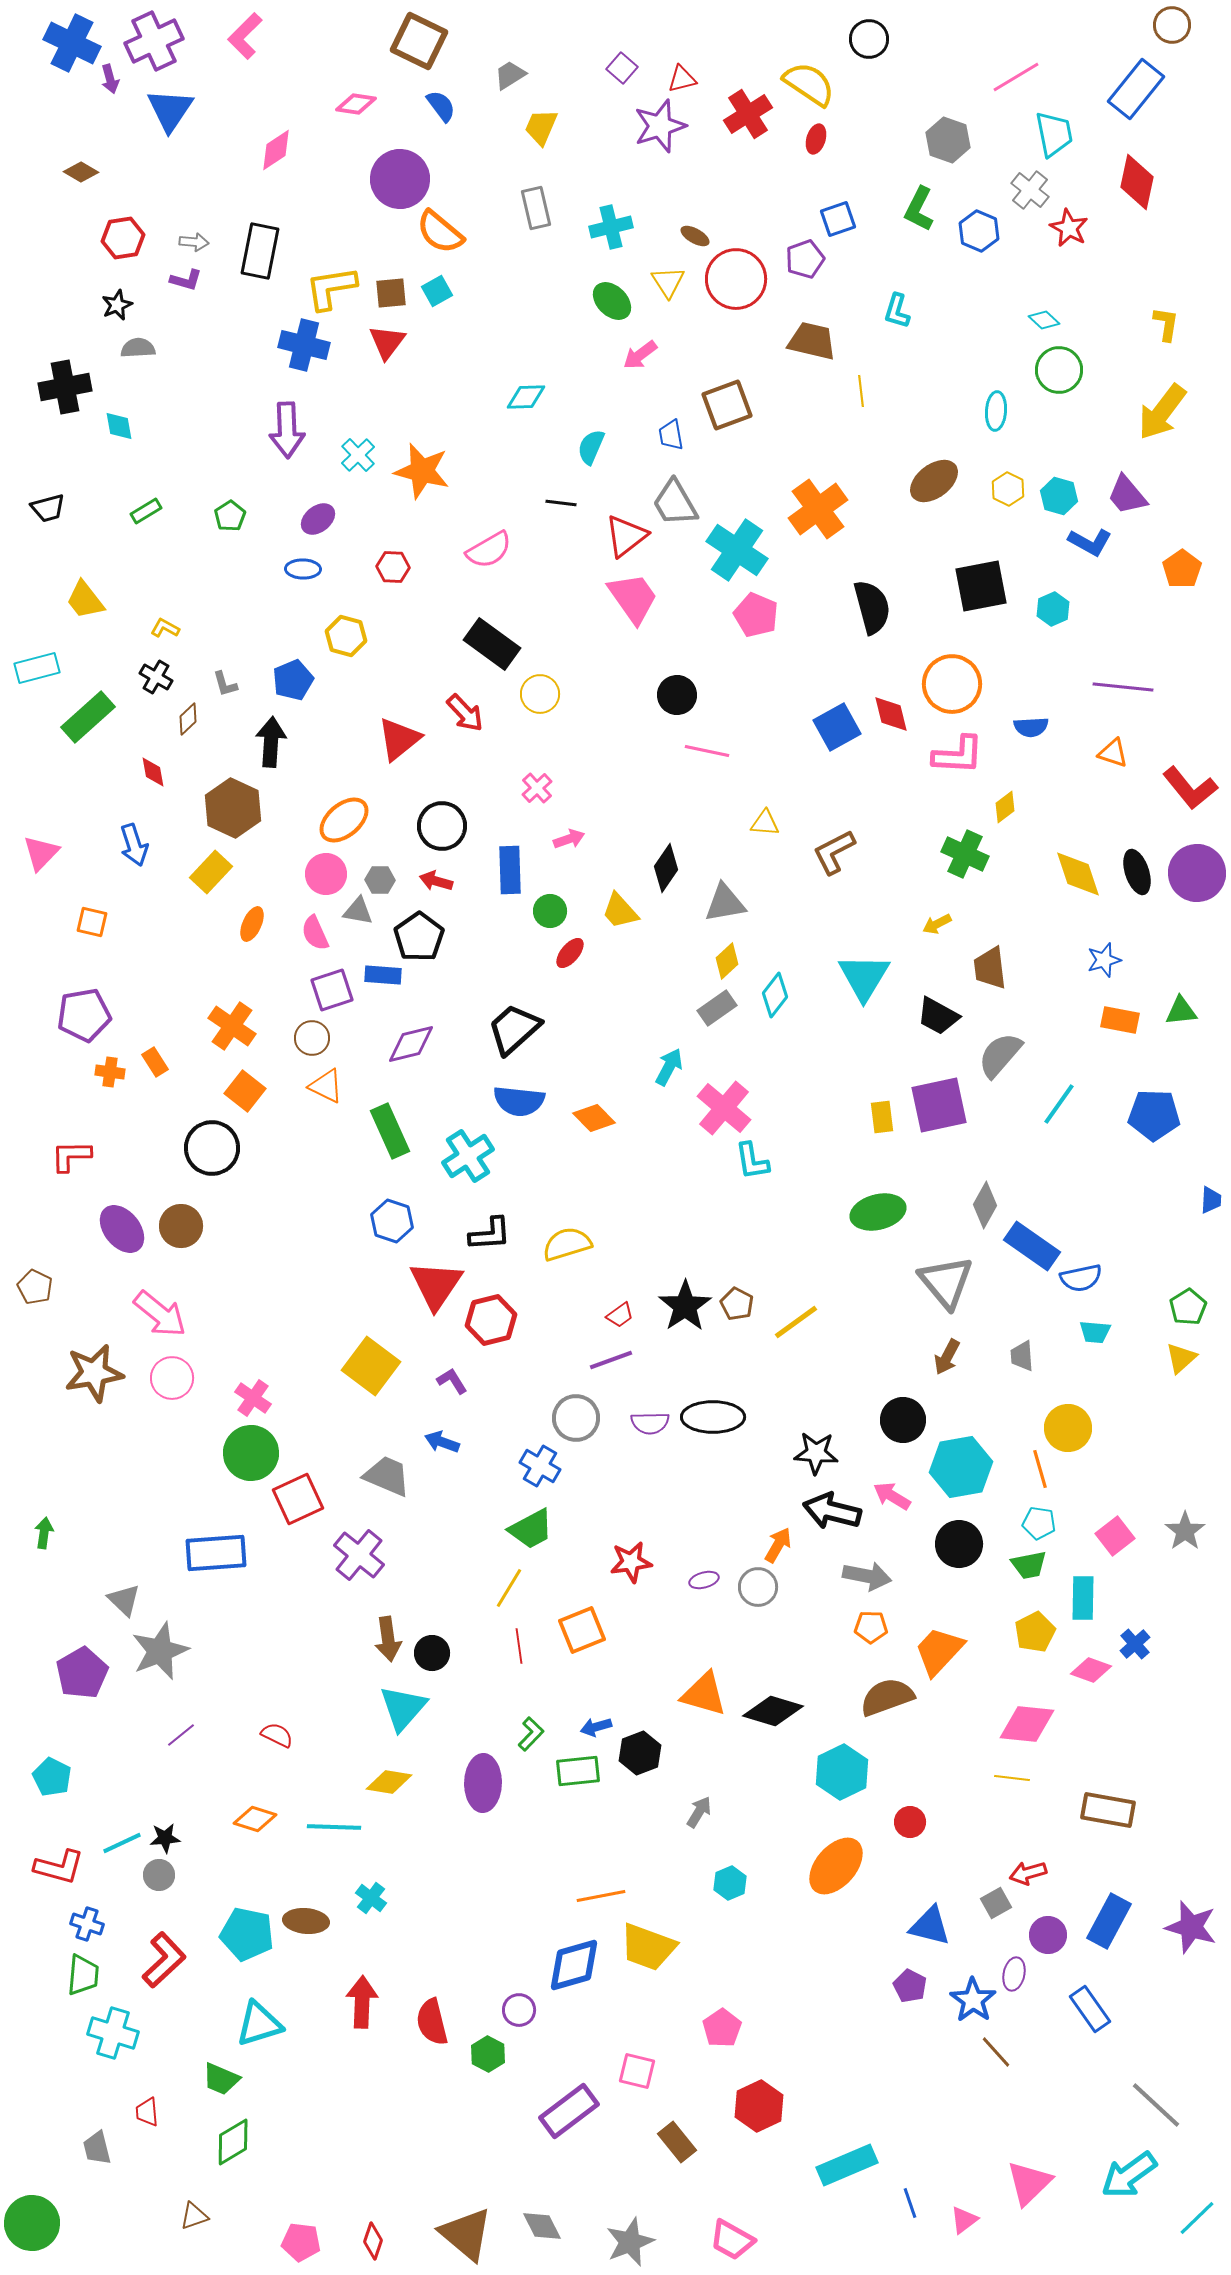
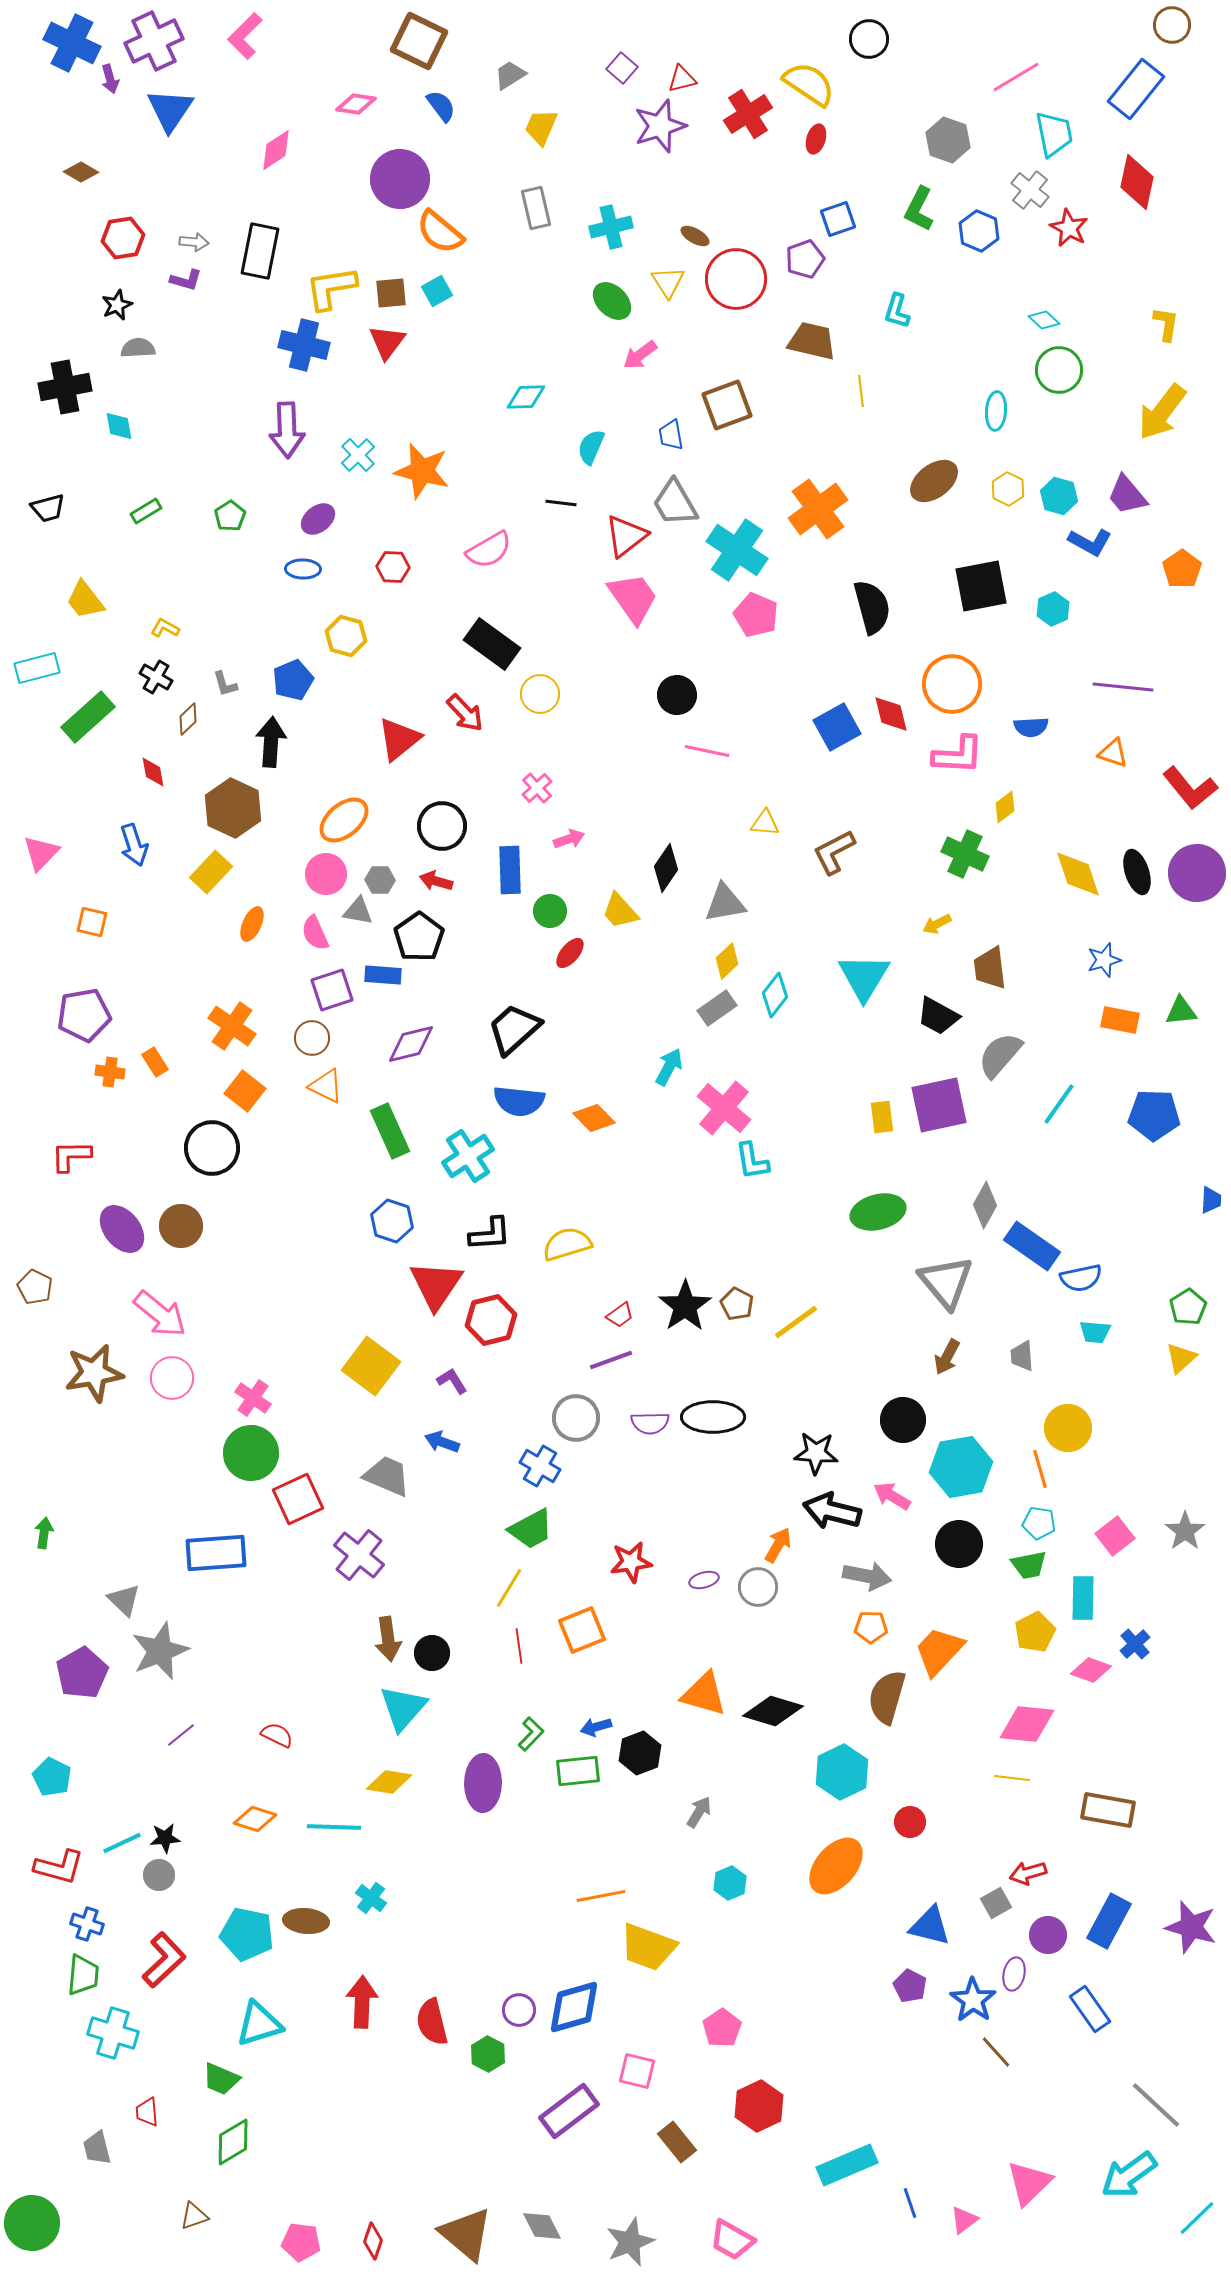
brown semicircle at (887, 1697): rotated 54 degrees counterclockwise
blue diamond at (574, 1965): moved 42 px down
